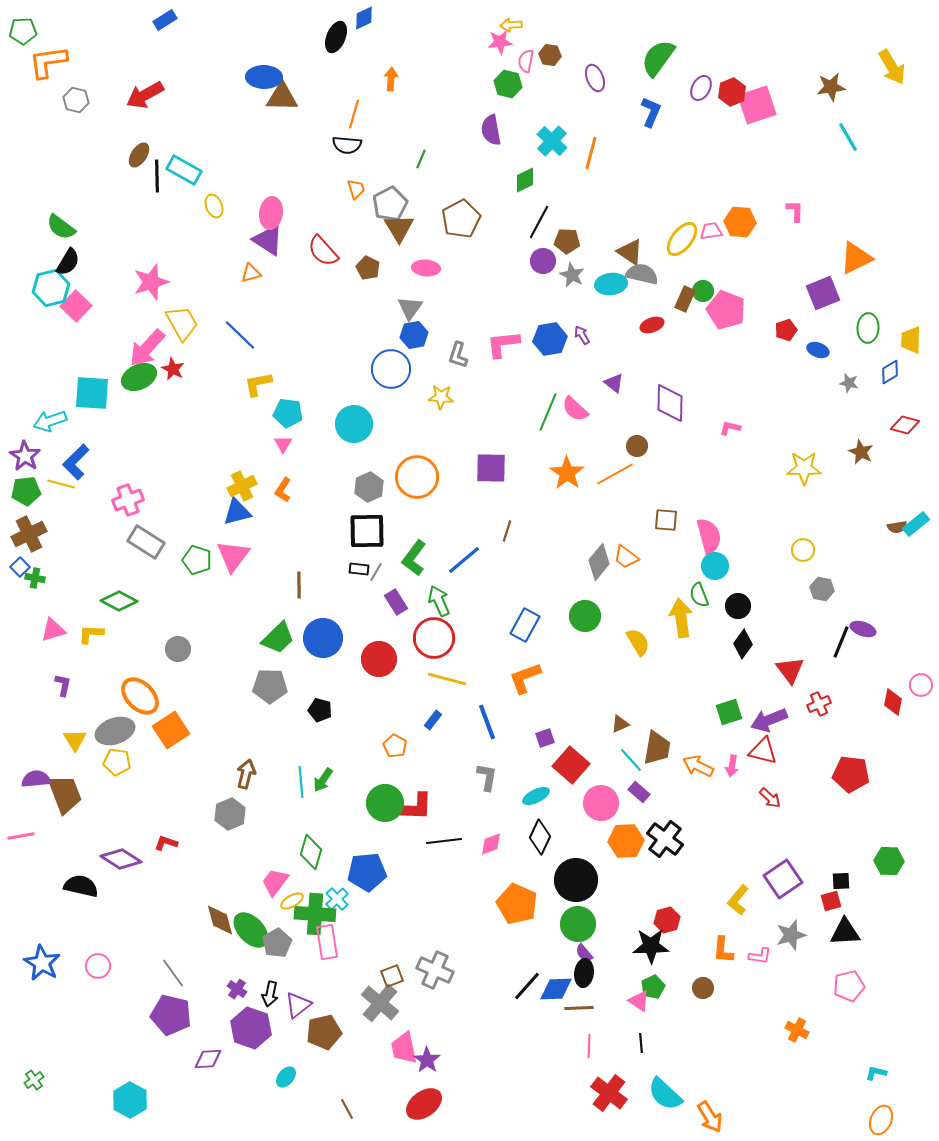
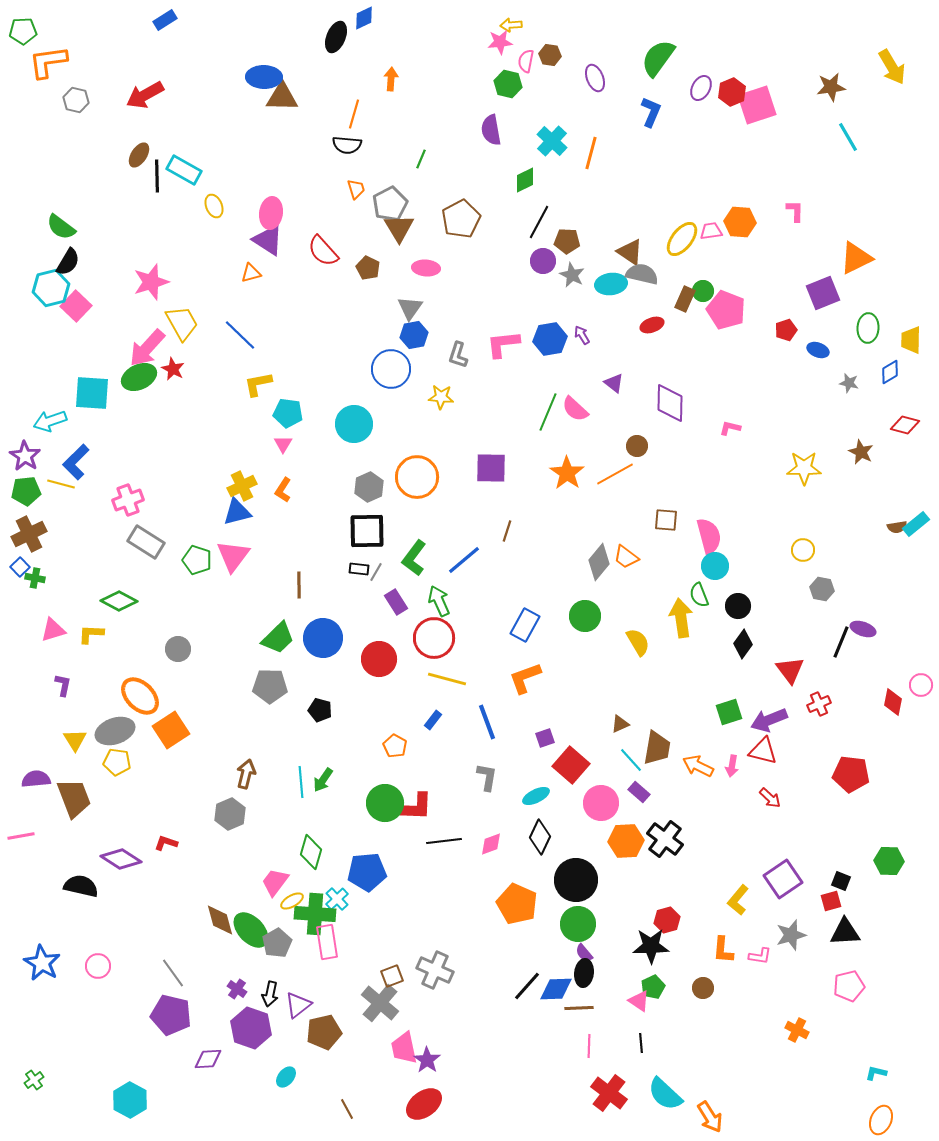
brown trapezoid at (65, 794): moved 9 px right, 4 px down
black square at (841, 881): rotated 24 degrees clockwise
